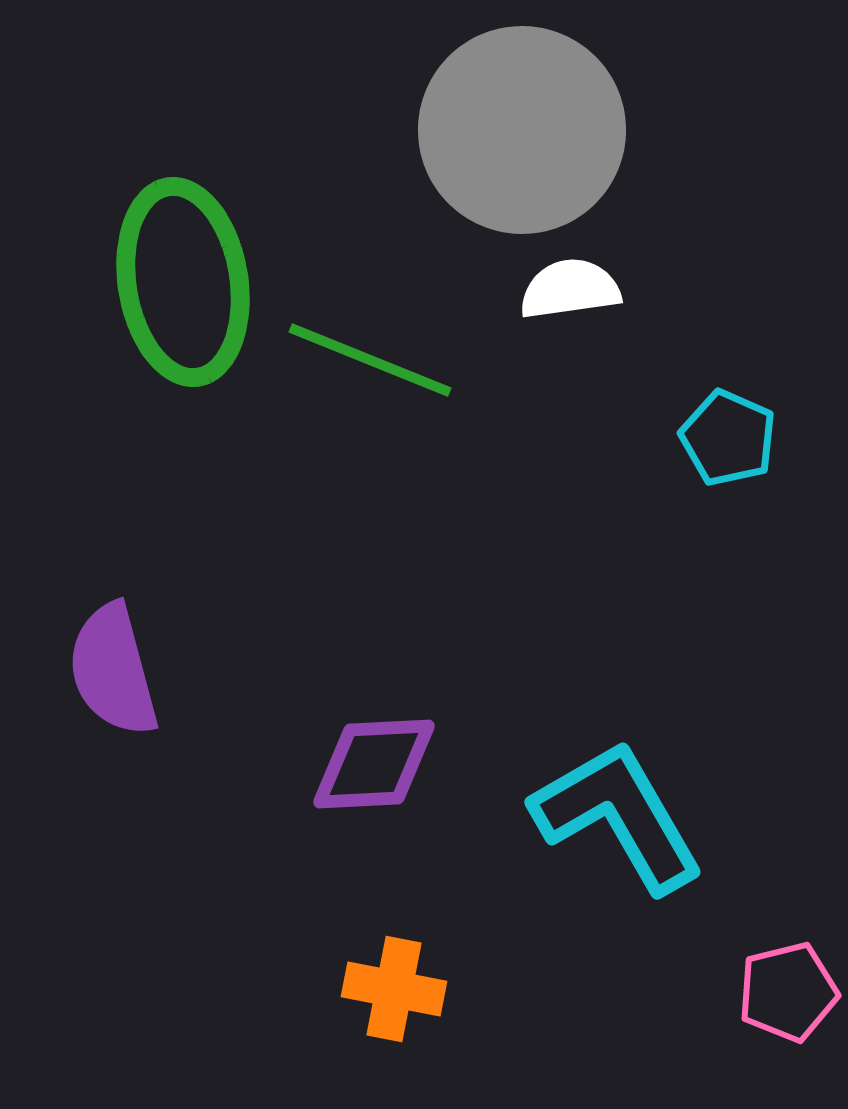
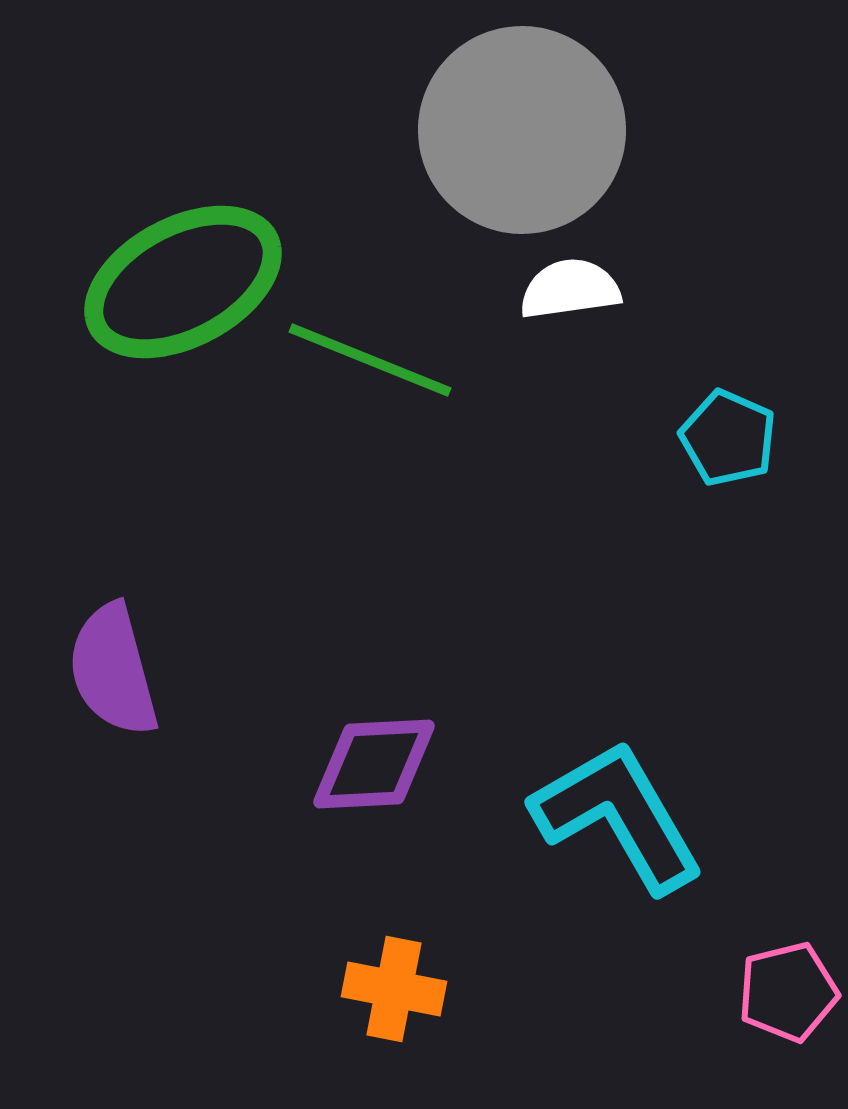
green ellipse: rotated 71 degrees clockwise
